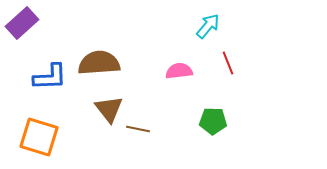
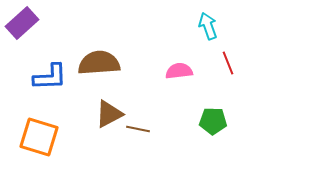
cyan arrow: rotated 60 degrees counterclockwise
brown triangle: moved 5 px down; rotated 40 degrees clockwise
